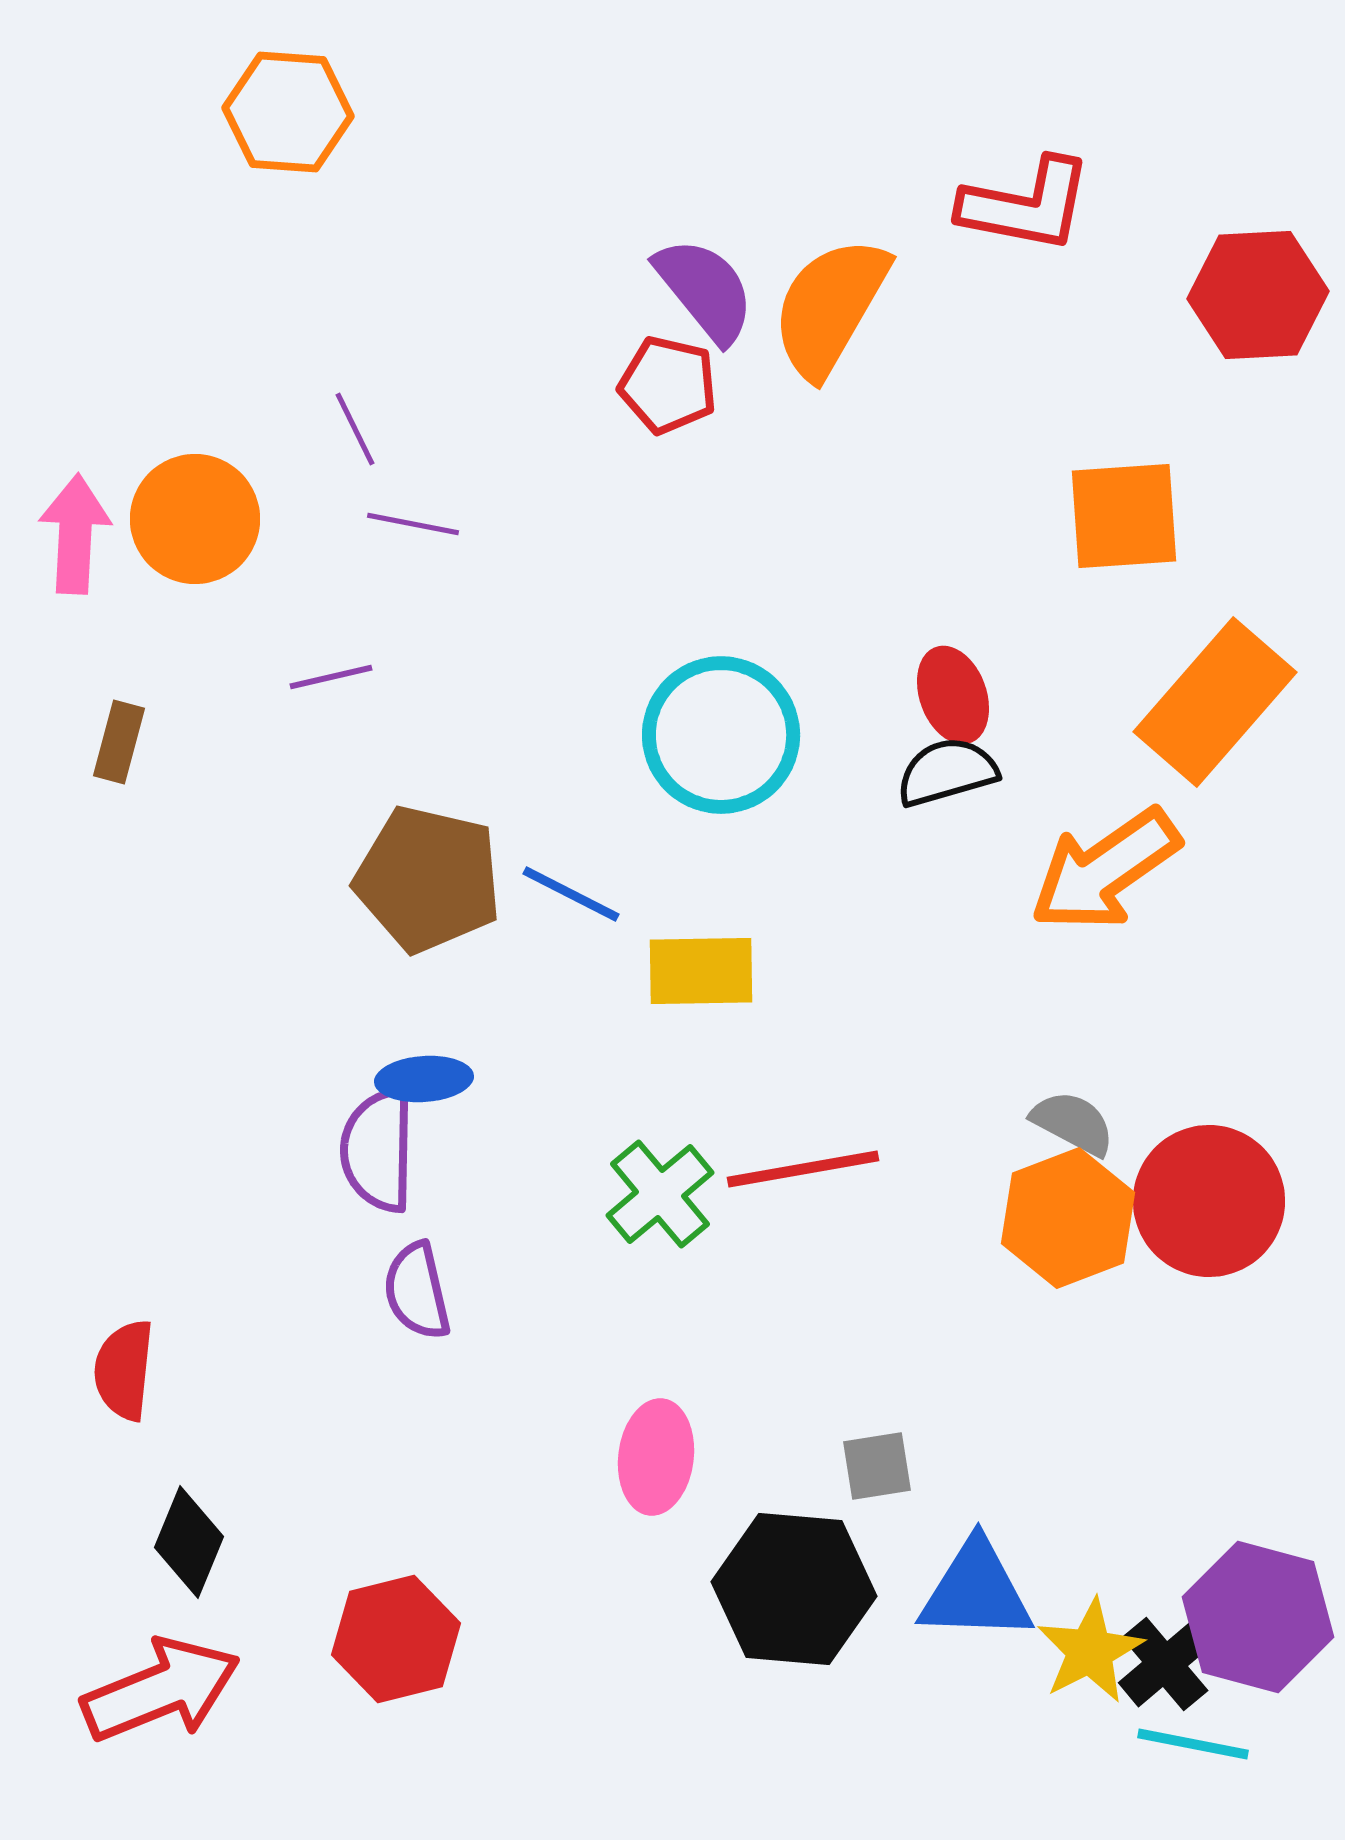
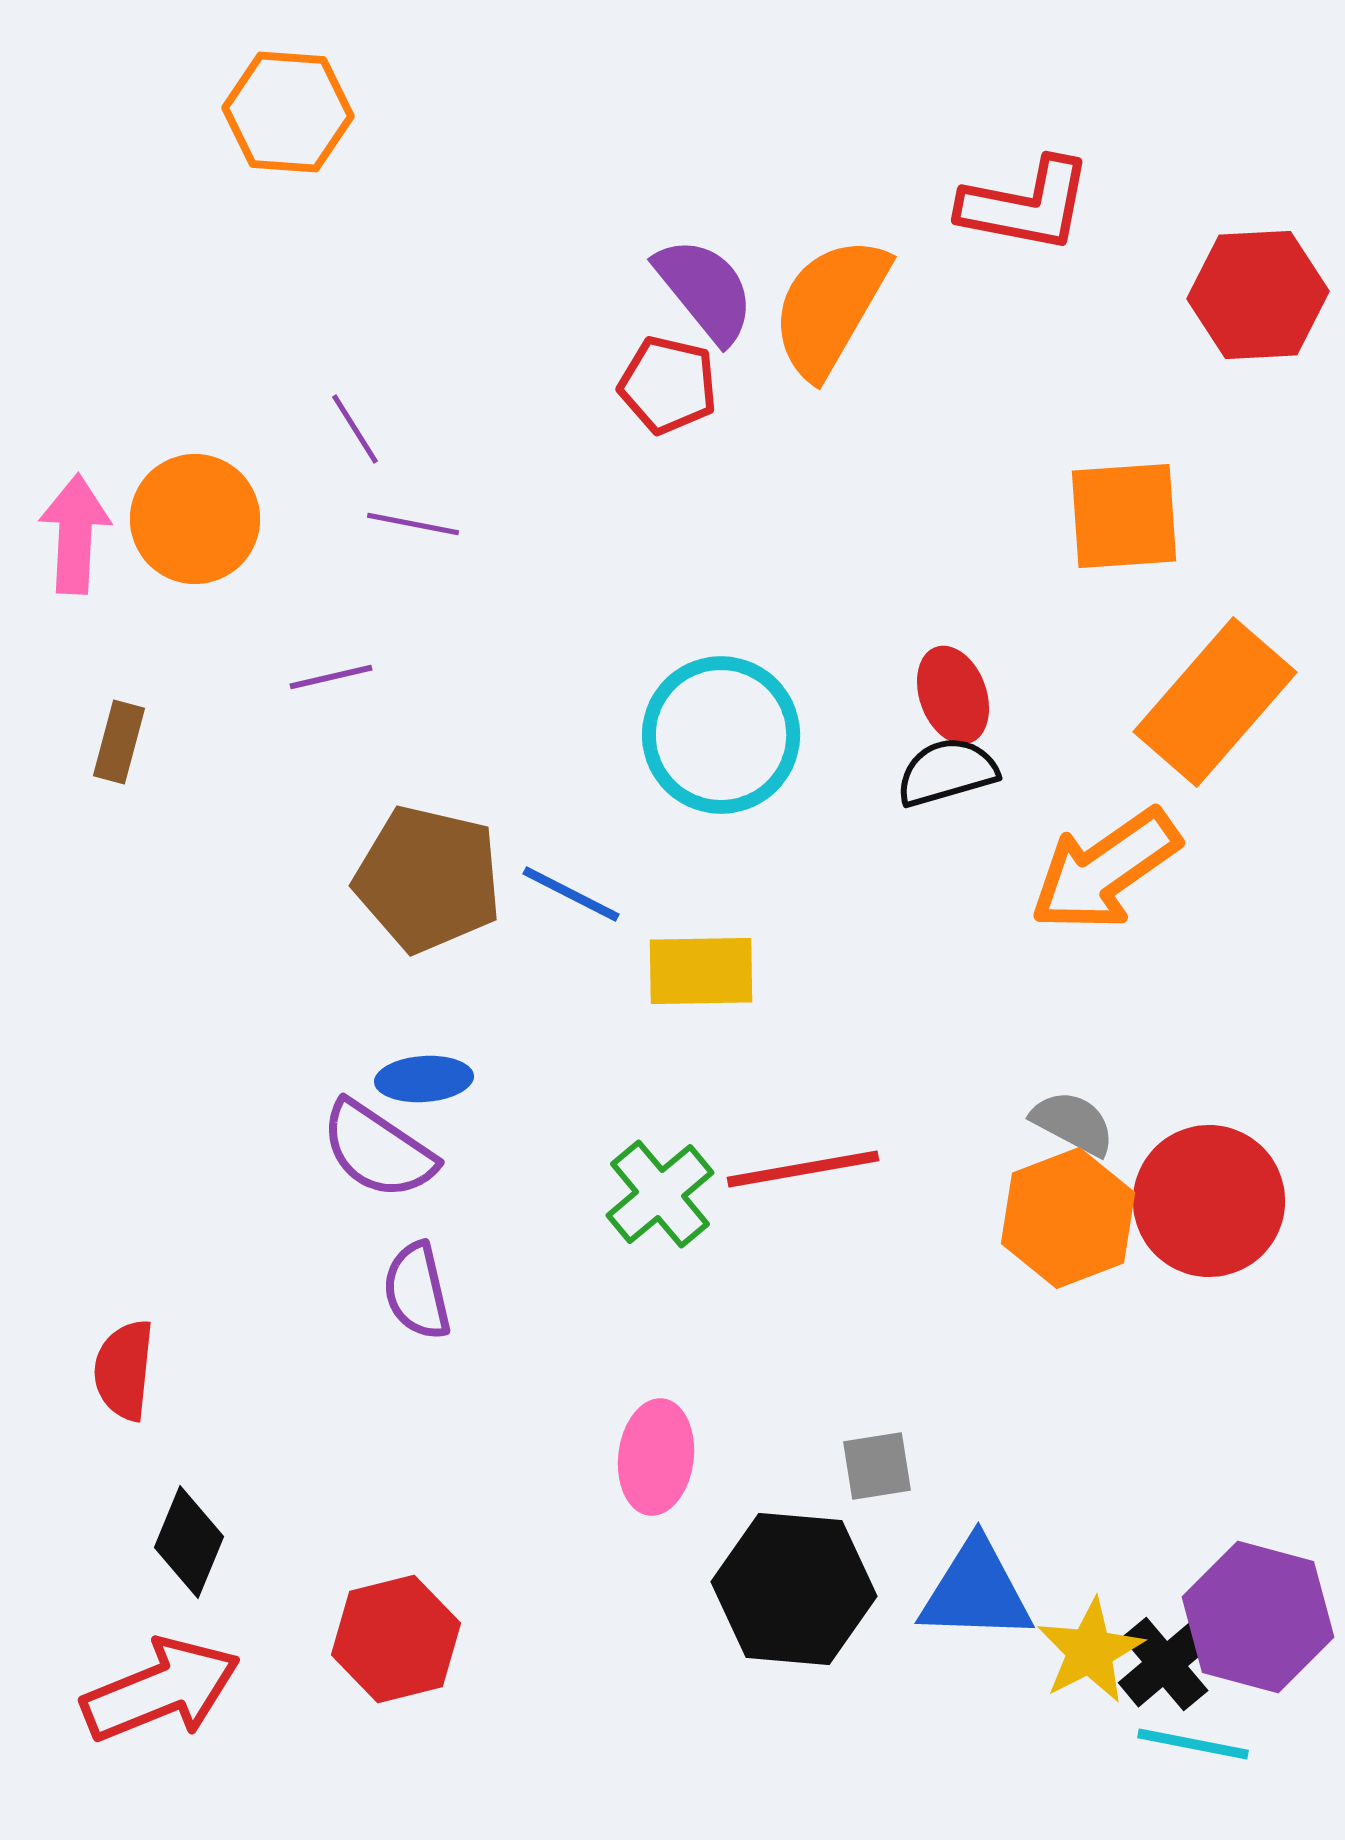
purple line at (355, 429): rotated 6 degrees counterclockwise
purple semicircle at (378, 1150): rotated 57 degrees counterclockwise
